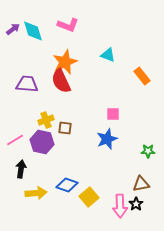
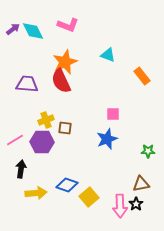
cyan diamond: rotated 10 degrees counterclockwise
purple hexagon: rotated 10 degrees counterclockwise
